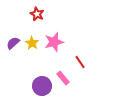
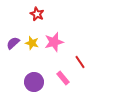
yellow star: rotated 16 degrees counterclockwise
purple circle: moved 8 px left, 4 px up
